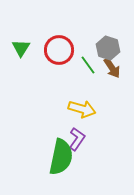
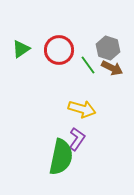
green triangle: moved 1 px down; rotated 24 degrees clockwise
brown arrow: rotated 30 degrees counterclockwise
